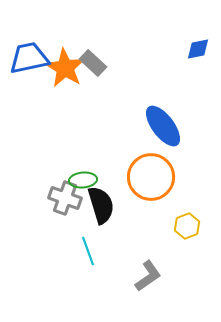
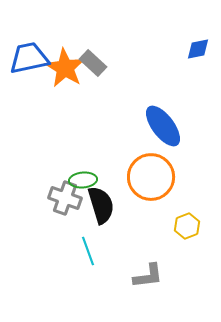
gray L-shape: rotated 28 degrees clockwise
